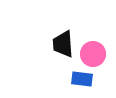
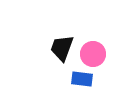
black trapezoid: moved 1 px left, 4 px down; rotated 24 degrees clockwise
